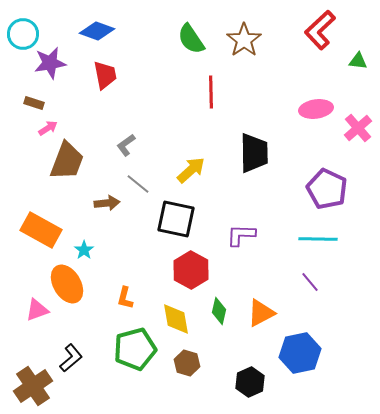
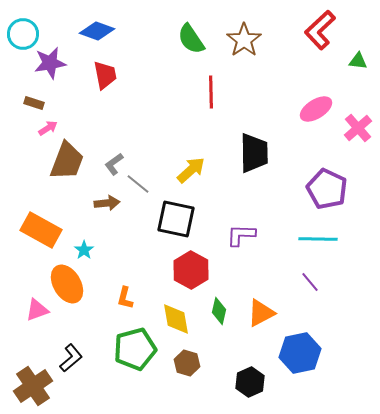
pink ellipse: rotated 24 degrees counterclockwise
gray L-shape: moved 12 px left, 19 px down
